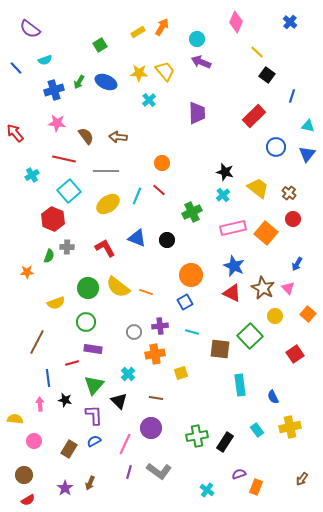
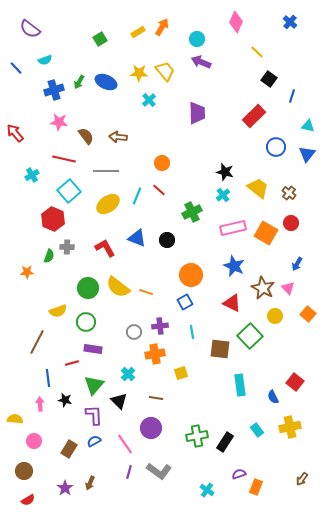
green square at (100, 45): moved 6 px up
black square at (267, 75): moved 2 px right, 4 px down
pink star at (57, 123): moved 2 px right, 1 px up
red circle at (293, 219): moved 2 px left, 4 px down
orange square at (266, 233): rotated 10 degrees counterclockwise
red triangle at (232, 293): moved 10 px down
yellow semicircle at (56, 303): moved 2 px right, 8 px down
cyan line at (192, 332): rotated 64 degrees clockwise
red square at (295, 354): moved 28 px down; rotated 18 degrees counterclockwise
pink line at (125, 444): rotated 60 degrees counterclockwise
brown circle at (24, 475): moved 4 px up
